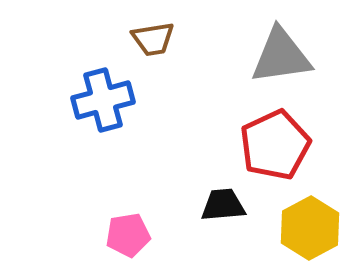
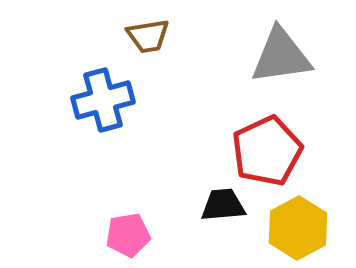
brown trapezoid: moved 5 px left, 3 px up
red pentagon: moved 8 px left, 6 px down
yellow hexagon: moved 12 px left
